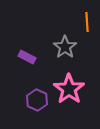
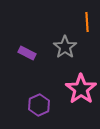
purple rectangle: moved 4 px up
pink star: moved 12 px right
purple hexagon: moved 2 px right, 5 px down; rotated 10 degrees clockwise
